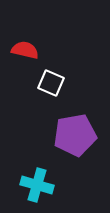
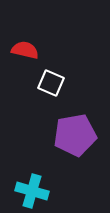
cyan cross: moved 5 px left, 6 px down
